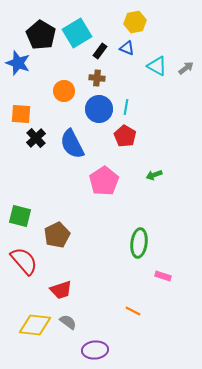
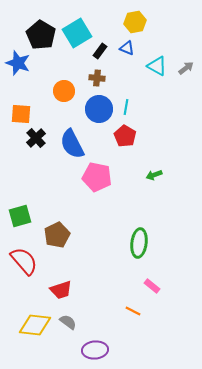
pink pentagon: moved 7 px left, 4 px up; rotated 28 degrees counterclockwise
green square: rotated 30 degrees counterclockwise
pink rectangle: moved 11 px left, 10 px down; rotated 21 degrees clockwise
